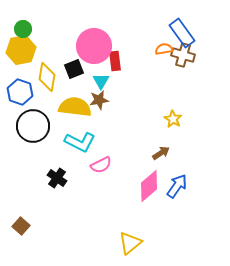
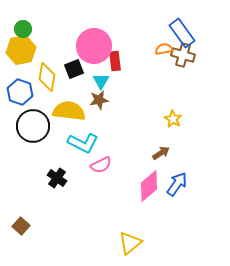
yellow semicircle: moved 6 px left, 4 px down
cyan L-shape: moved 3 px right, 1 px down
blue arrow: moved 2 px up
